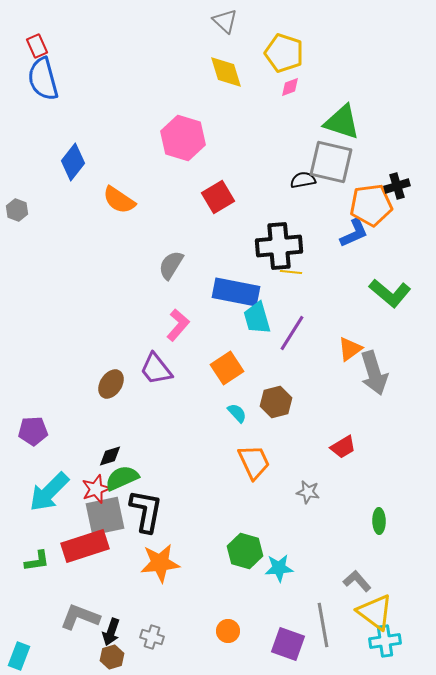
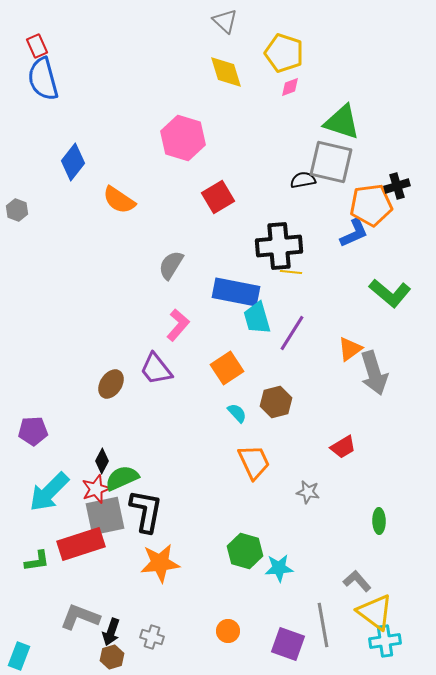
black diamond at (110, 456): moved 8 px left, 5 px down; rotated 45 degrees counterclockwise
red rectangle at (85, 546): moved 4 px left, 2 px up
